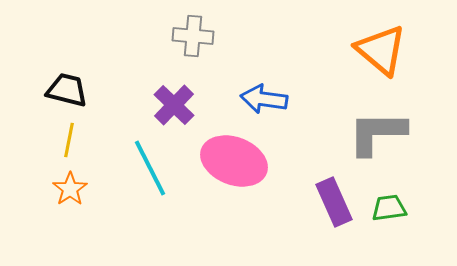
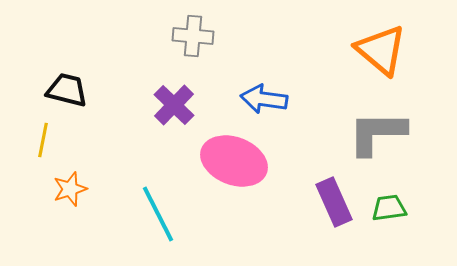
yellow line: moved 26 px left
cyan line: moved 8 px right, 46 px down
orange star: rotated 16 degrees clockwise
